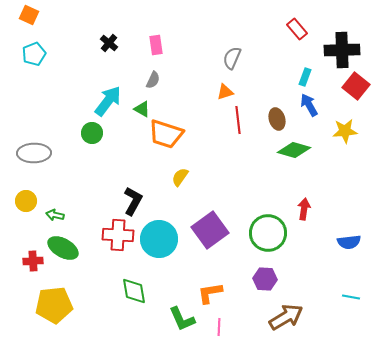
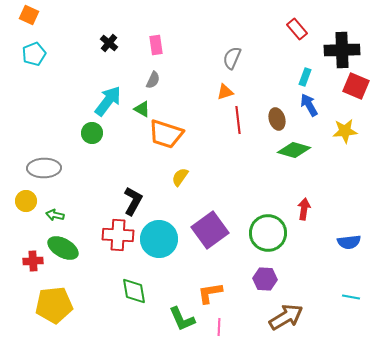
red square at (356, 86): rotated 16 degrees counterclockwise
gray ellipse at (34, 153): moved 10 px right, 15 px down
